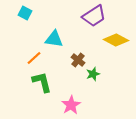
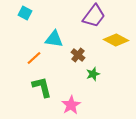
purple trapezoid: rotated 20 degrees counterclockwise
brown cross: moved 5 px up
green L-shape: moved 5 px down
